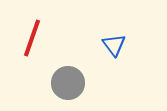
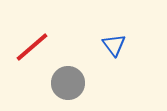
red line: moved 9 px down; rotated 30 degrees clockwise
